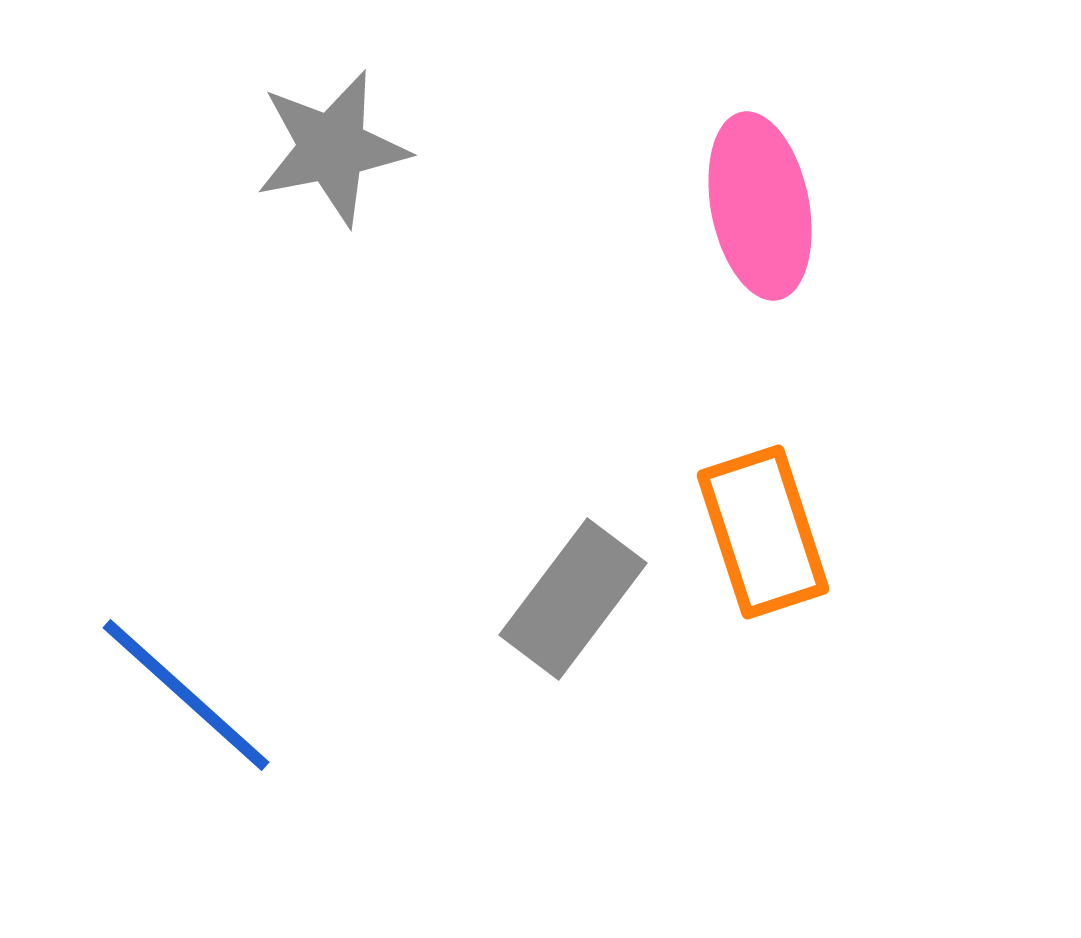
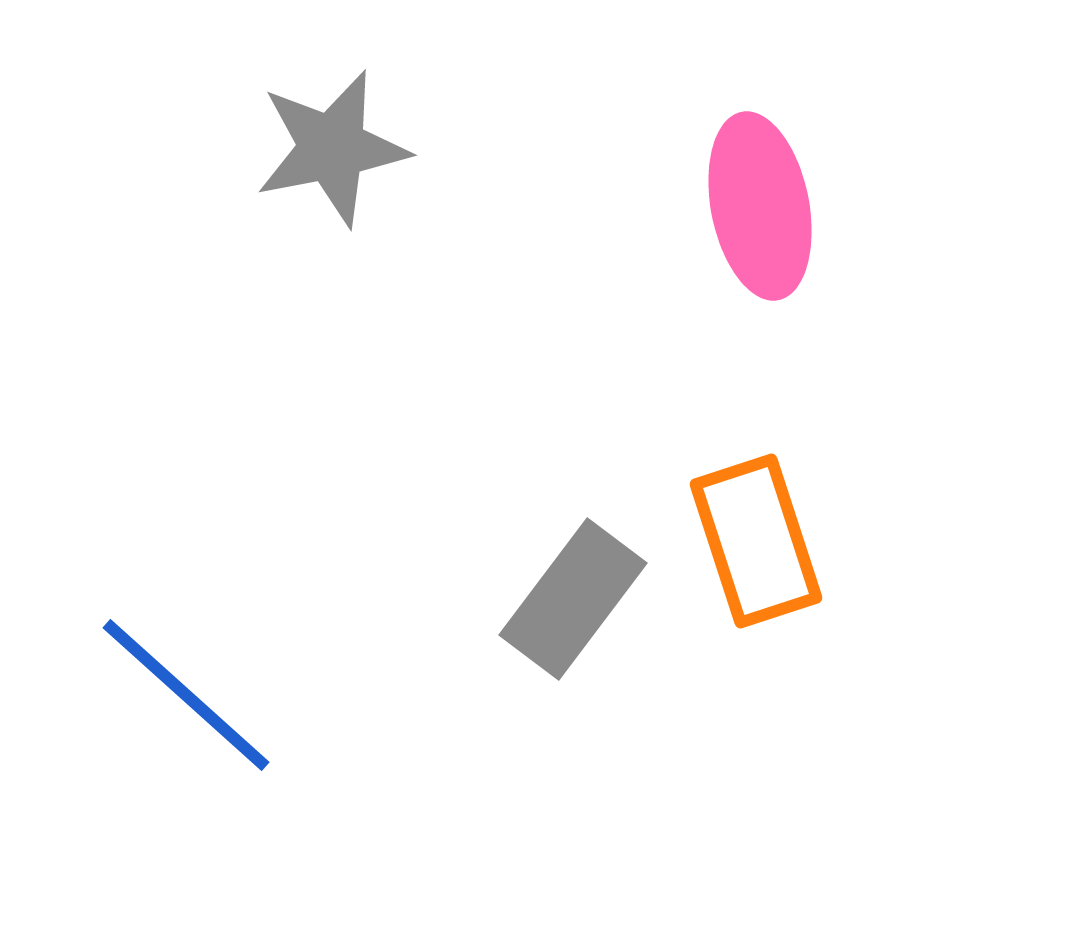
orange rectangle: moved 7 px left, 9 px down
